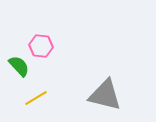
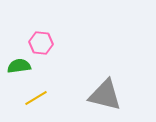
pink hexagon: moved 3 px up
green semicircle: rotated 55 degrees counterclockwise
